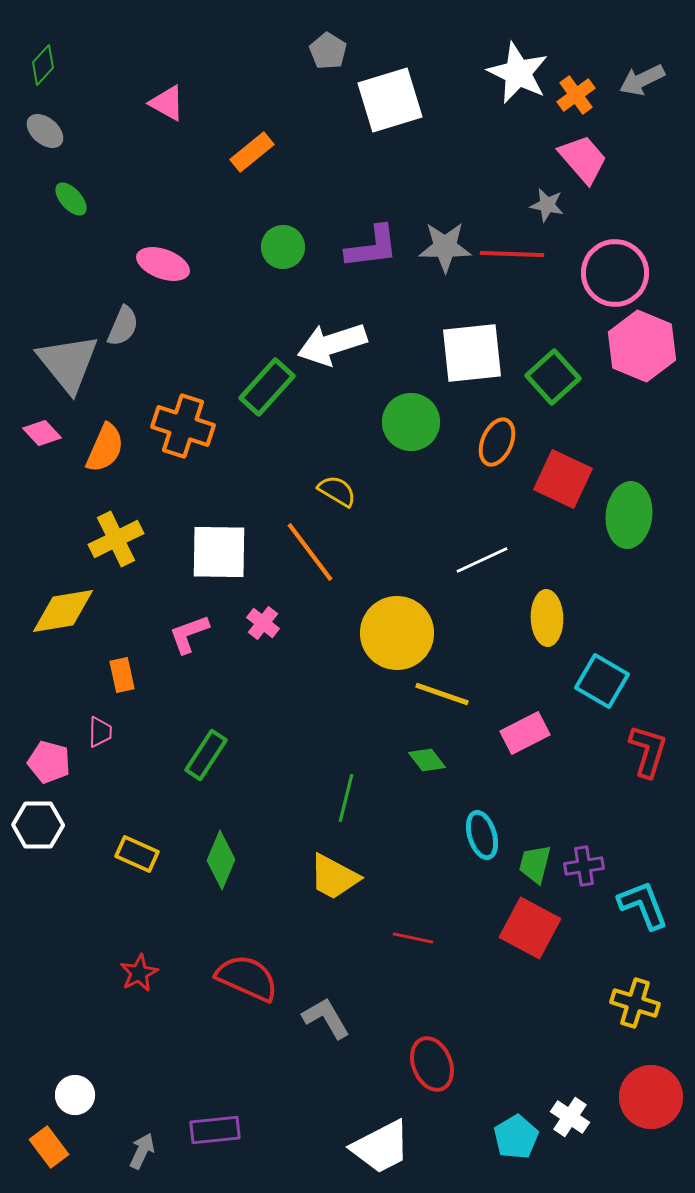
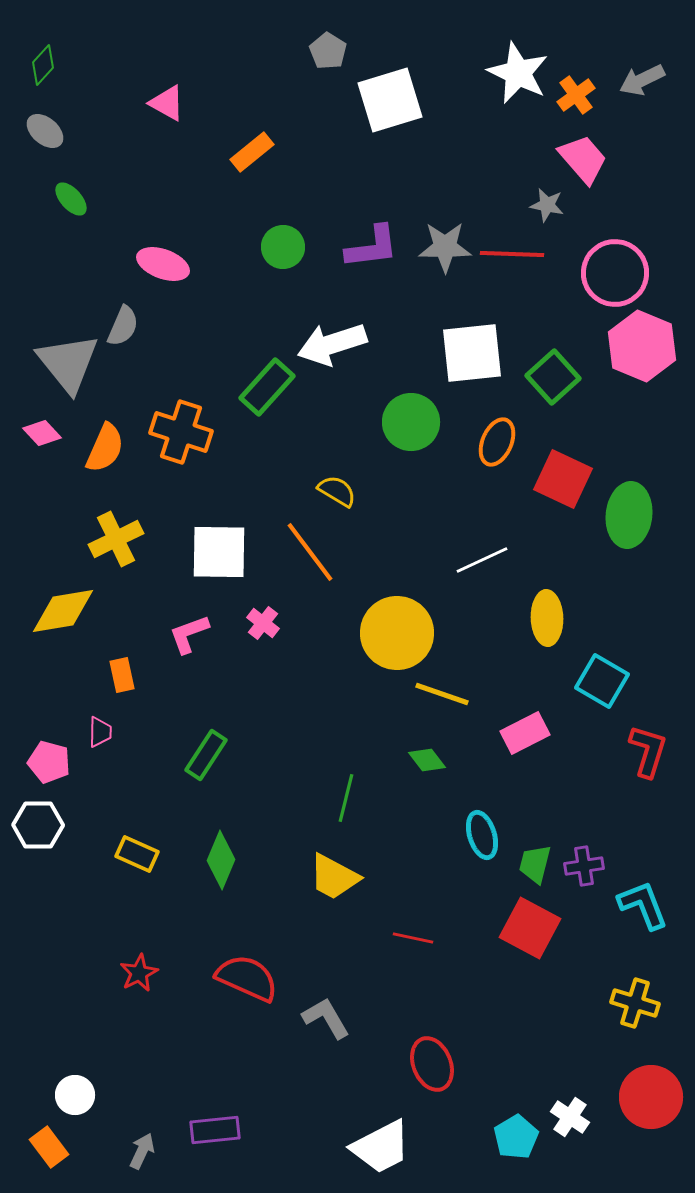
orange cross at (183, 426): moved 2 px left, 6 px down
